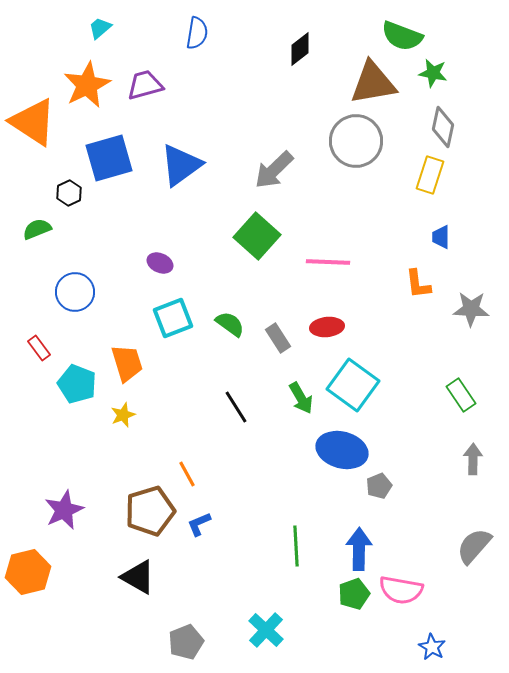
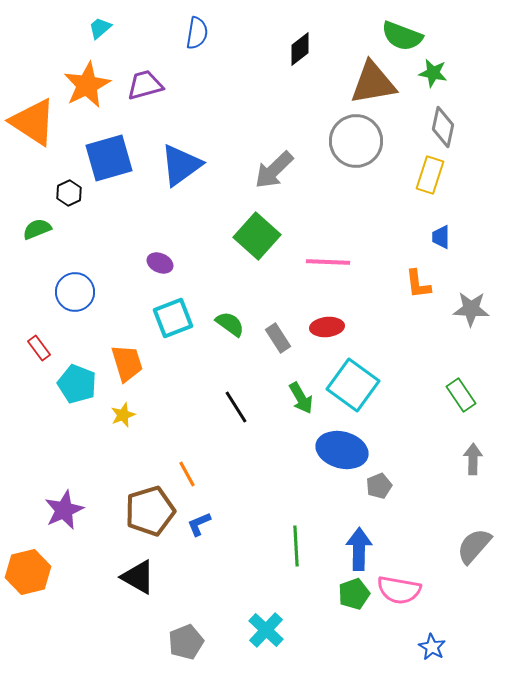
pink semicircle at (401, 590): moved 2 px left
